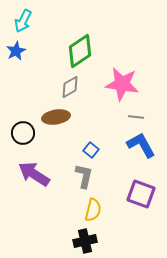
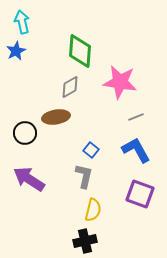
cyan arrow: moved 1 px left, 1 px down; rotated 140 degrees clockwise
green diamond: rotated 52 degrees counterclockwise
pink star: moved 2 px left, 2 px up
gray line: rotated 28 degrees counterclockwise
black circle: moved 2 px right
blue L-shape: moved 5 px left, 5 px down
purple arrow: moved 5 px left, 5 px down
purple square: moved 1 px left
